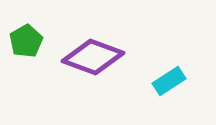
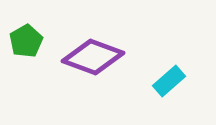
cyan rectangle: rotated 8 degrees counterclockwise
